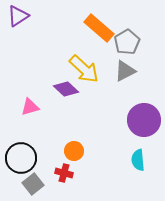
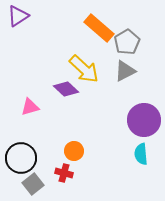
cyan semicircle: moved 3 px right, 6 px up
